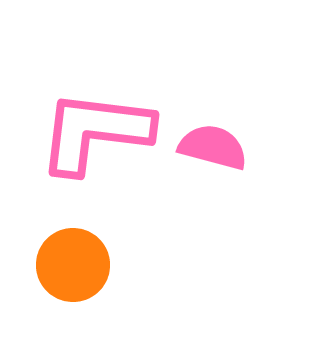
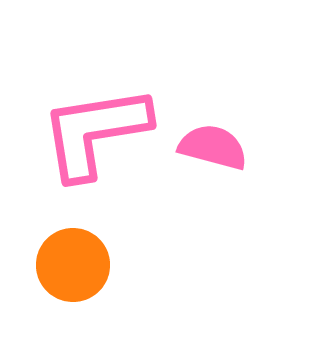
pink L-shape: rotated 16 degrees counterclockwise
